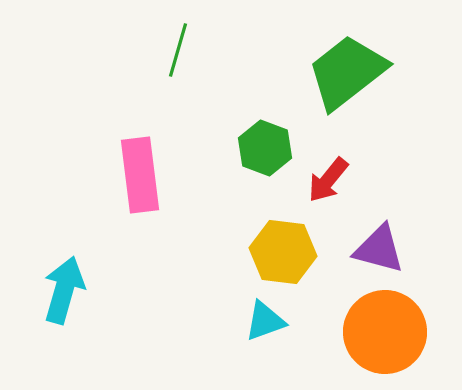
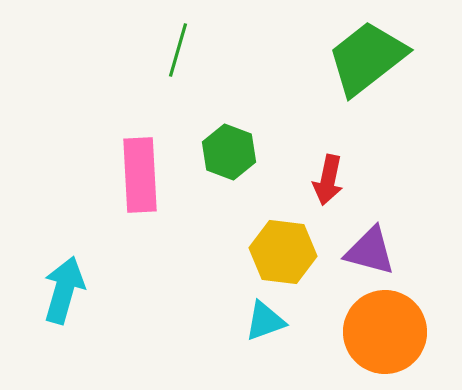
green trapezoid: moved 20 px right, 14 px up
green hexagon: moved 36 px left, 4 px down
pink rectangle: rotated 4 degrees clockwise
red arrow: rotated 27 degrees counterclockwise
purple triangle: moved 9 px left, 2 px down
